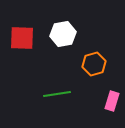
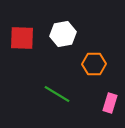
orange hexagon: rotated 15 degrees clockwise
green line: rotated 40 degrees clockwise
pink rectangle: moved 2 px left, 2 px down
